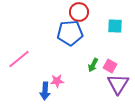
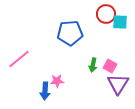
red circle: moved 27 px right, 2 px down
cyan square: moved 5 px right, 4 px up
green arrow: rotated 16 degrees counterclockwise
